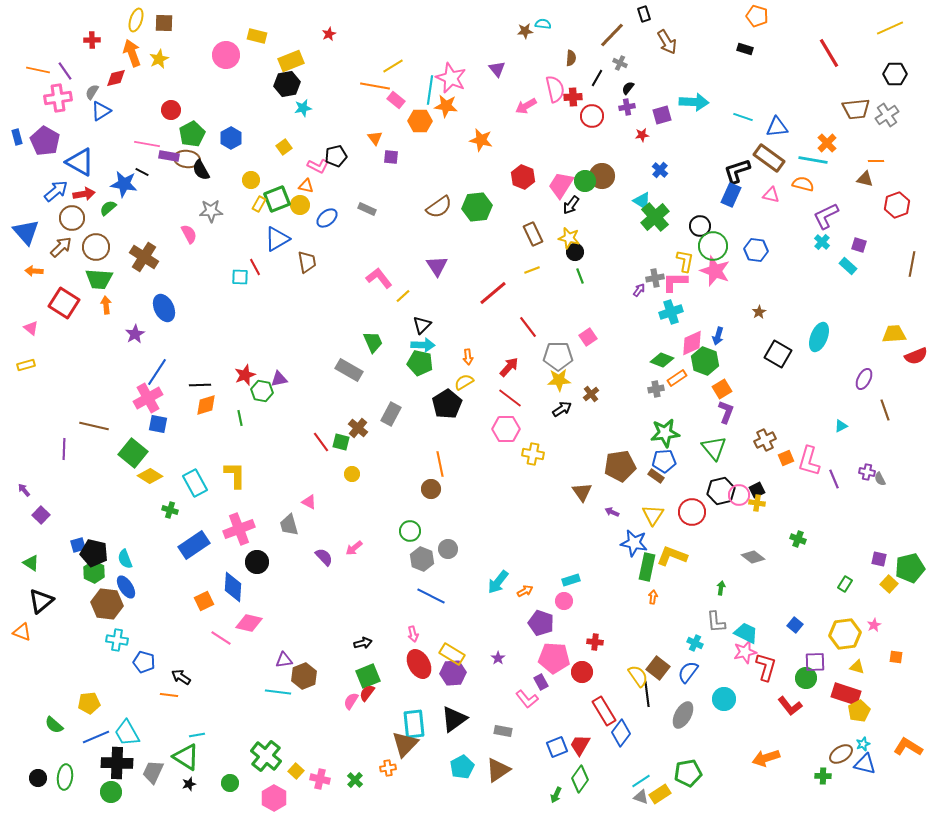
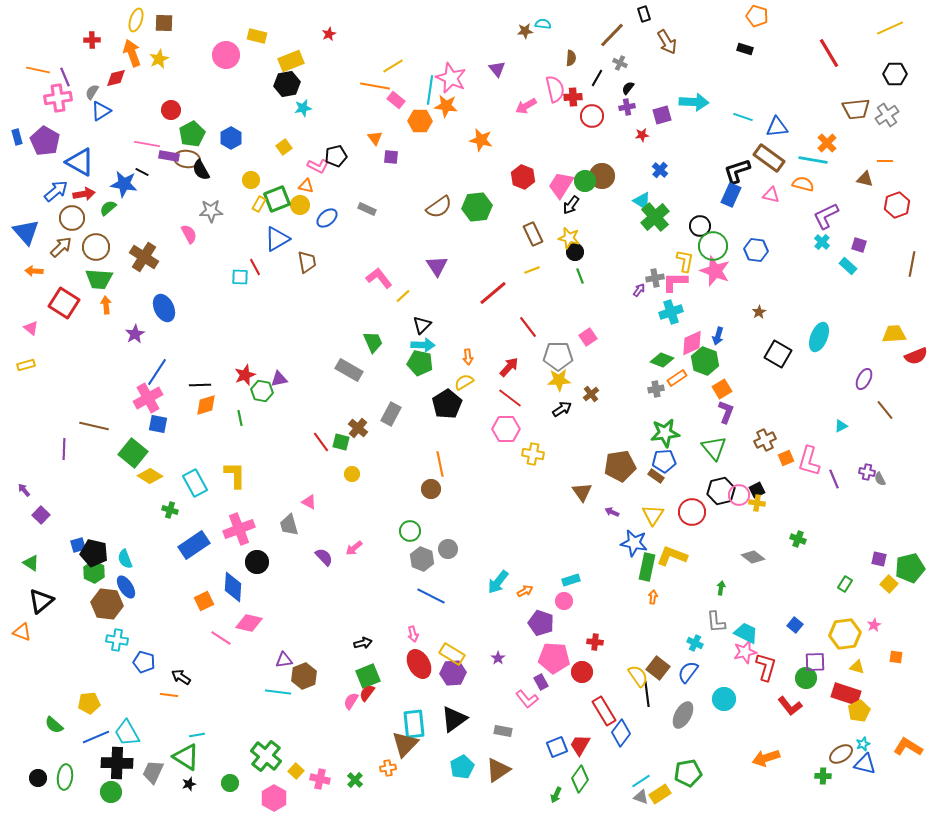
purple line at (65, 71): moved 6 px down; rotated 12 degrees clockwise
orange line at (876, 161): moved 9 px right
brown line at (885, 410): rotated 20 degrees counterclockwise
